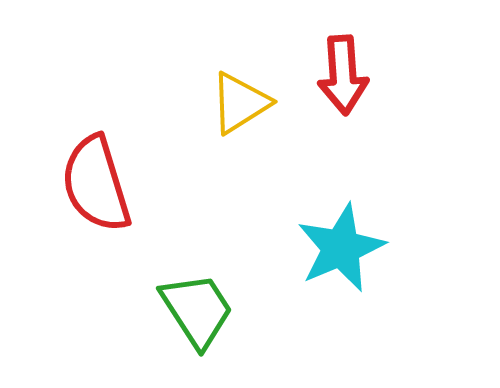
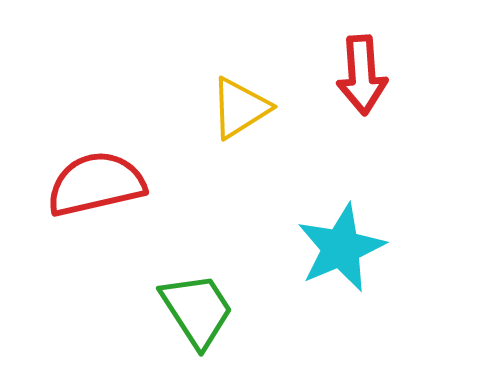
red arrow: moved 19 px right
yellow triangle: moved 5 px down
red semicircle: rotated 94 degrees clockwise
